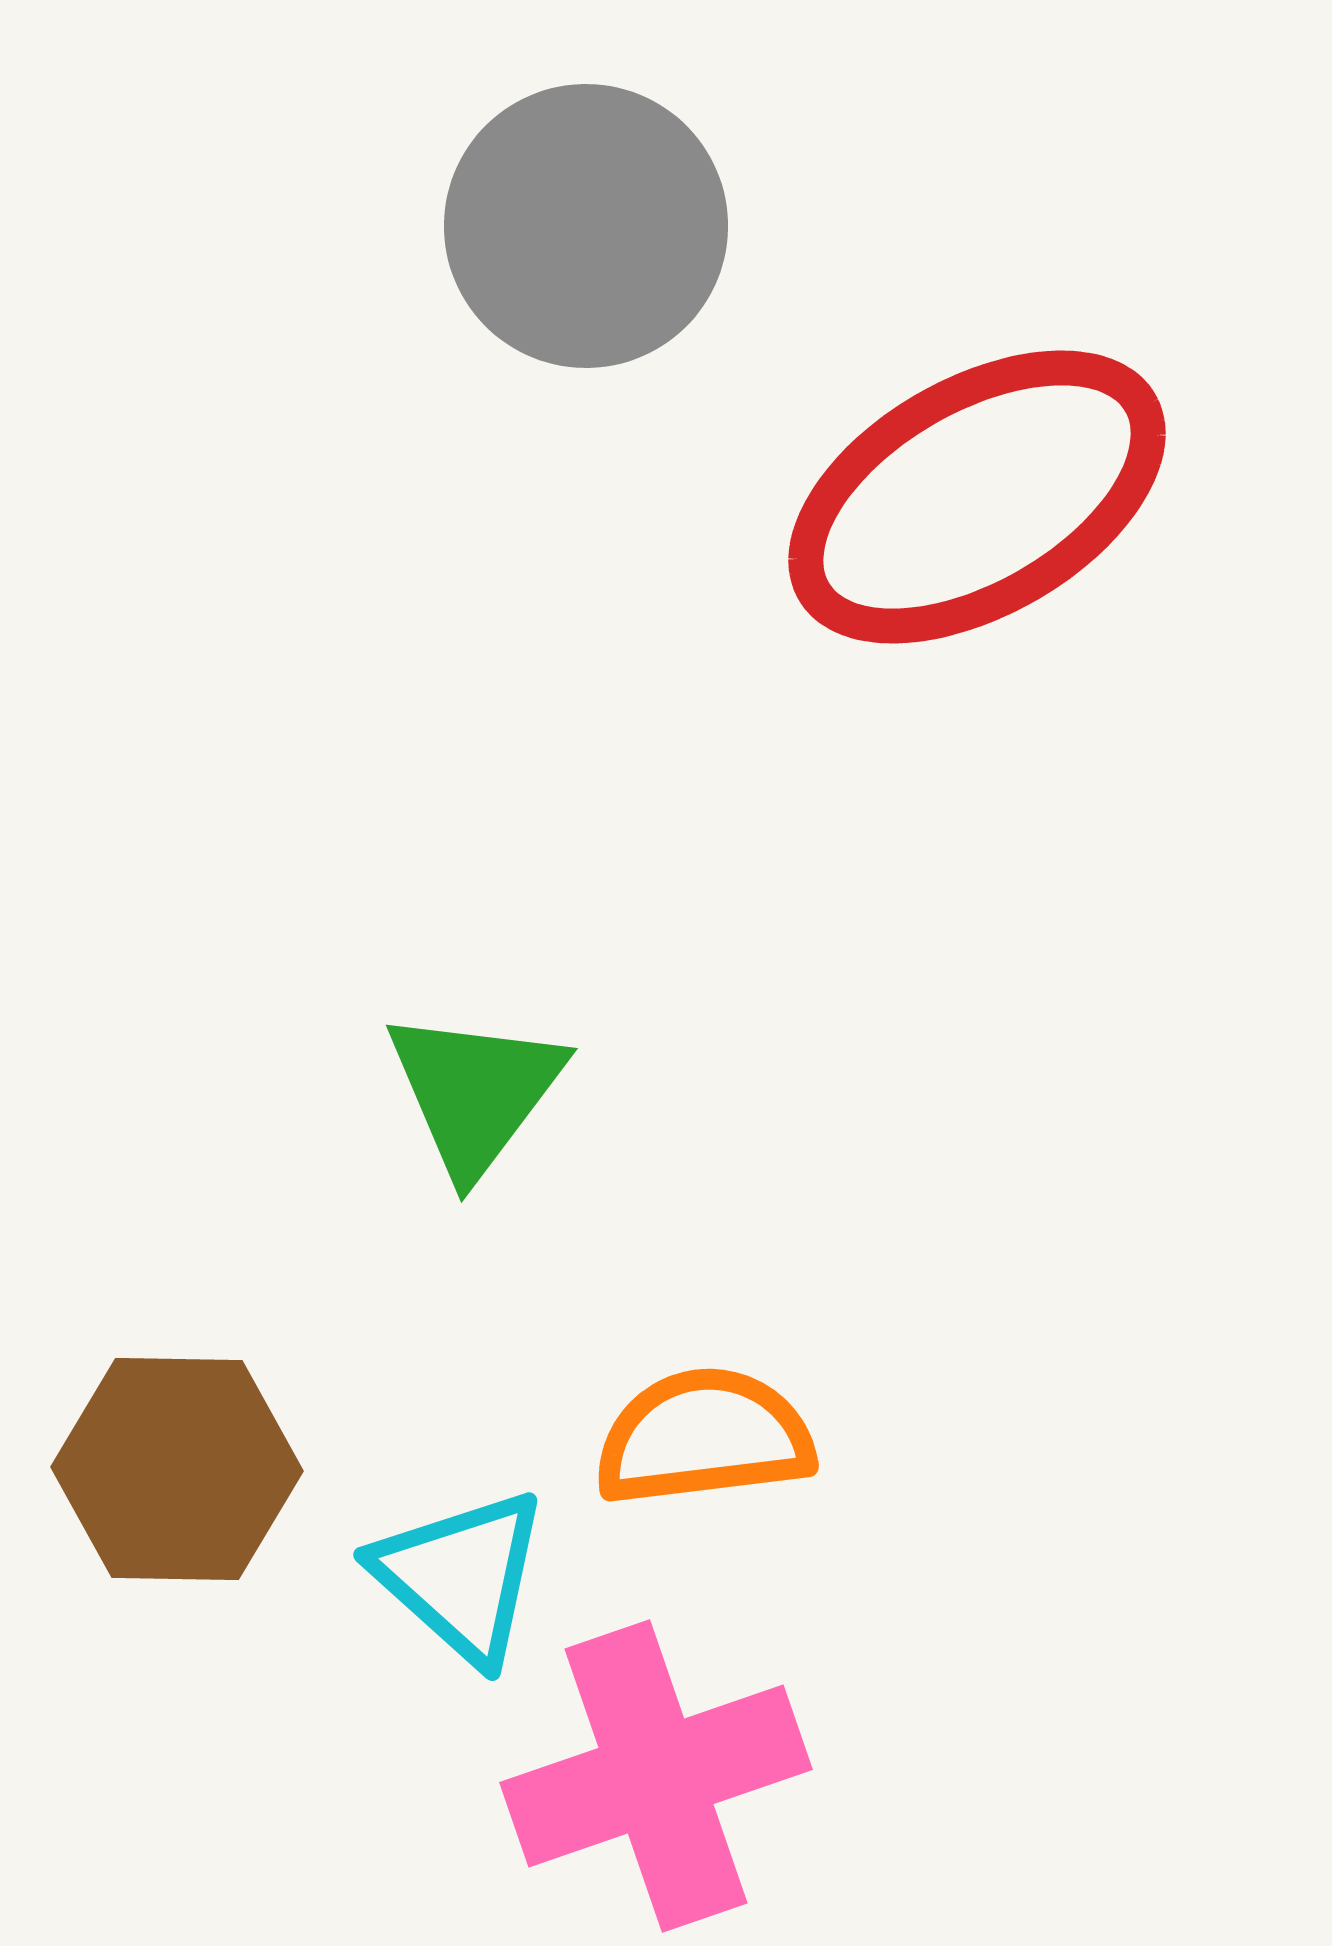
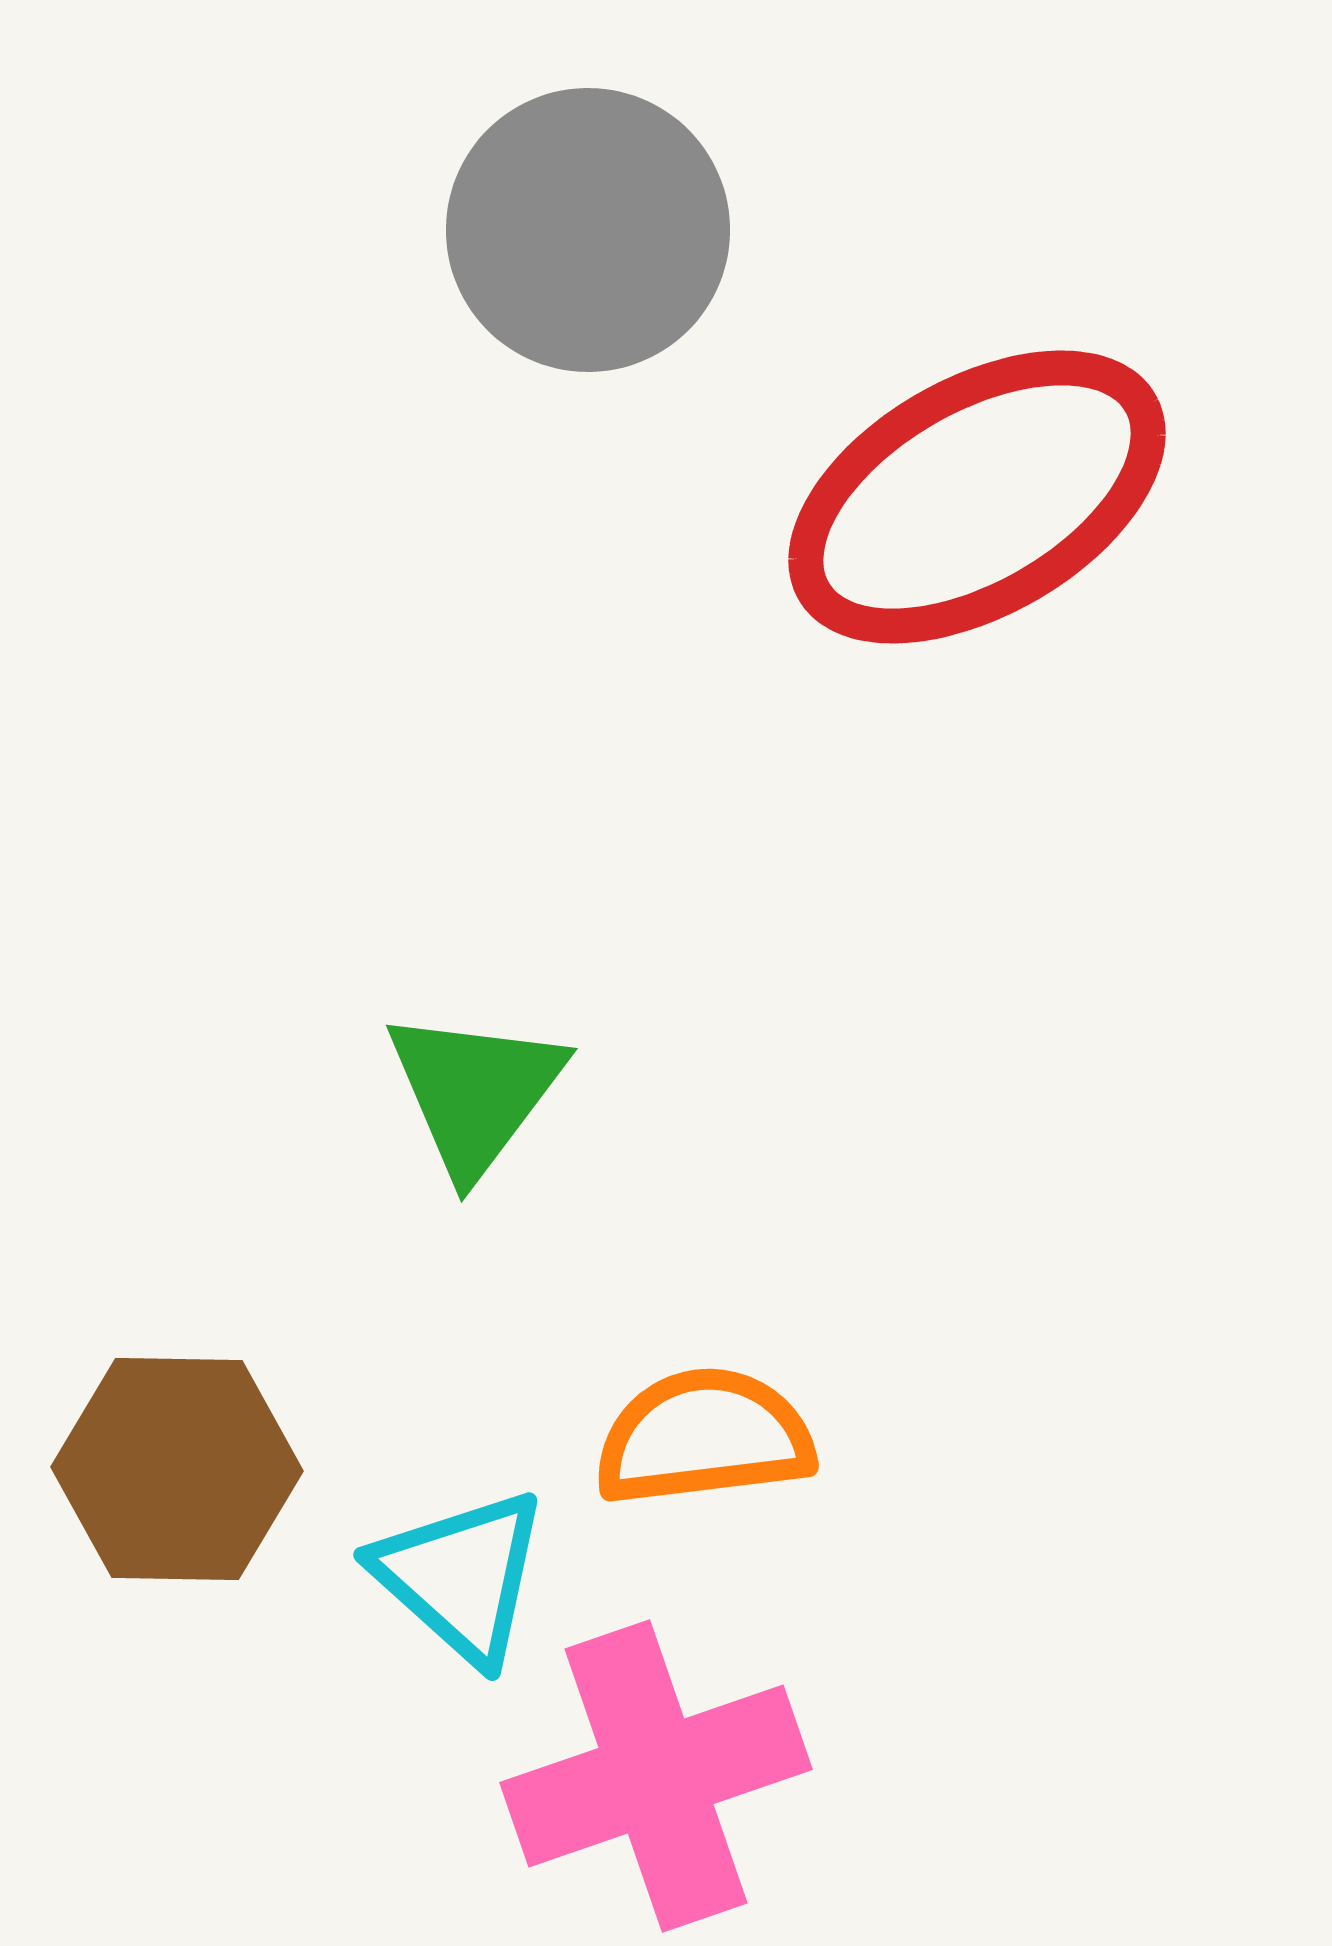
gray circle: moved 2 px right, 4 px down
